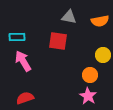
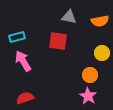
cyan rectangle: rotated 14 degrees counterclockwise
yellow circle: moved 1 px left, 2 px up
